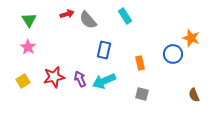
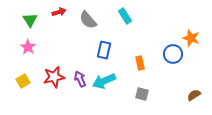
red arrow: moved 8 px left, 2 px up
green triangle: moved 1 px right
brown semicircle: rotated 80 degrees clockwise
